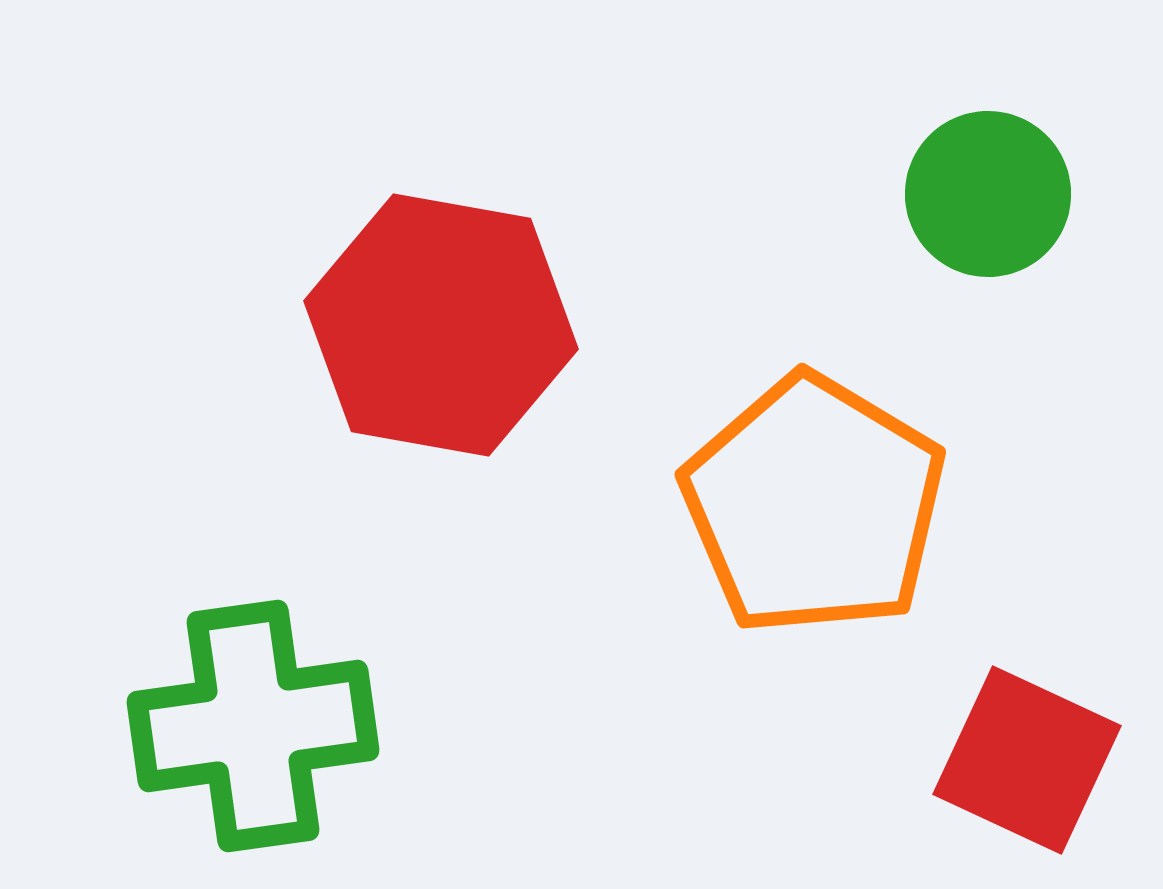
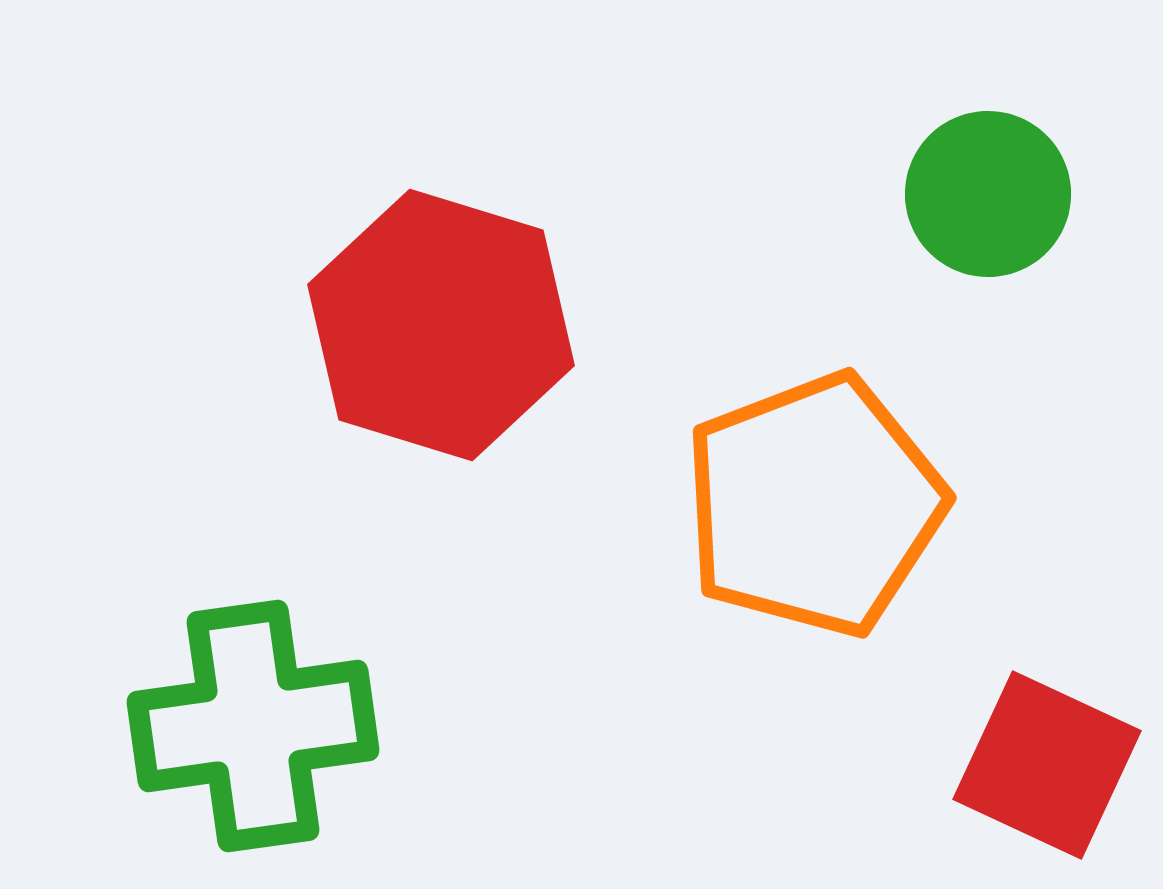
red hexagon: rotated 7 degrees clockwise
orange pentagon: rotated 20 degrees clockwise
red square: moved 20 px right, 5 px down
